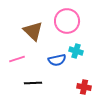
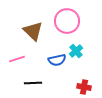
cyan cross: rotated 32 degrees clockwise
